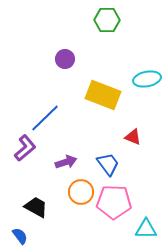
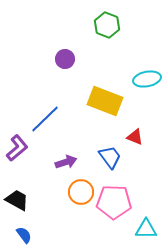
green hexagon: moved 5 px down; rotated 20 degrees clockwise
yellow rectangle: moved 2 px right, 6 px down
blue line: moved 1 px down
red triangle: moved 2 px right
purple L-shape: moved 8 px left
blue trapezoid: moved 2 px right, 7 px up
black trapezoid: moved 19 px left, 7 px up
blue semicircle: moved 4 px right, 1 px up
